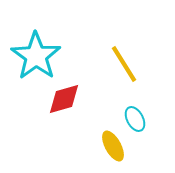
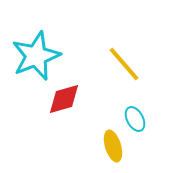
cyan star: rotated 15 degrees clockwise
yellow line: rotated 9 degrees counterclockwise
yellow ellipse: rotated 12 degrees clockwise
